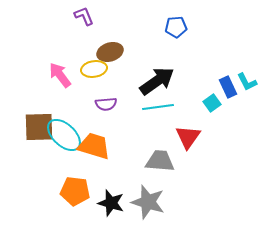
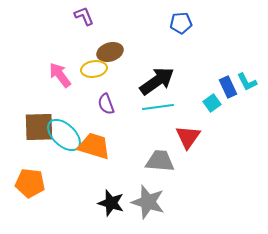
blue pentagon: moved 5 px right, 4 px up
purple semicircle: rotated 75 degrees clockwise
orange pentagon: moved 45 px left, 8 px up
